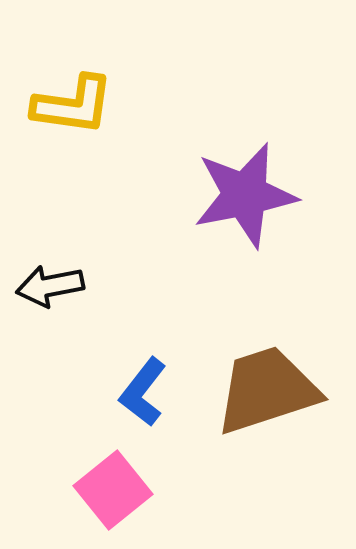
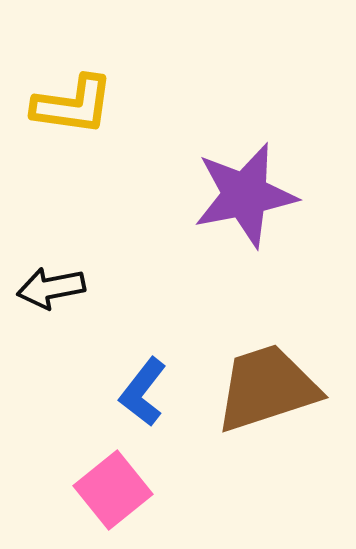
black arrow: moved 1 px right, 2 px down
brown trapezoid: moved 2 px up
